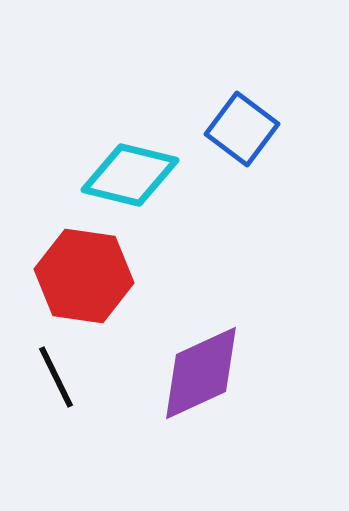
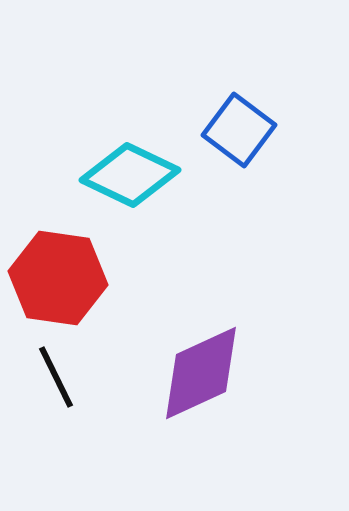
blue square: moved 3 px left, 1 px down
cyan diamond: rotated 12 degrees clockwise
red hexagon: moved 26 px left, 2 px down
